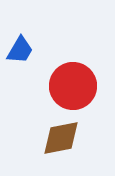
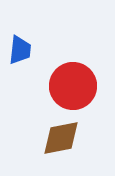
blue trapezoid: rotated 24 degrees counterclockwise
